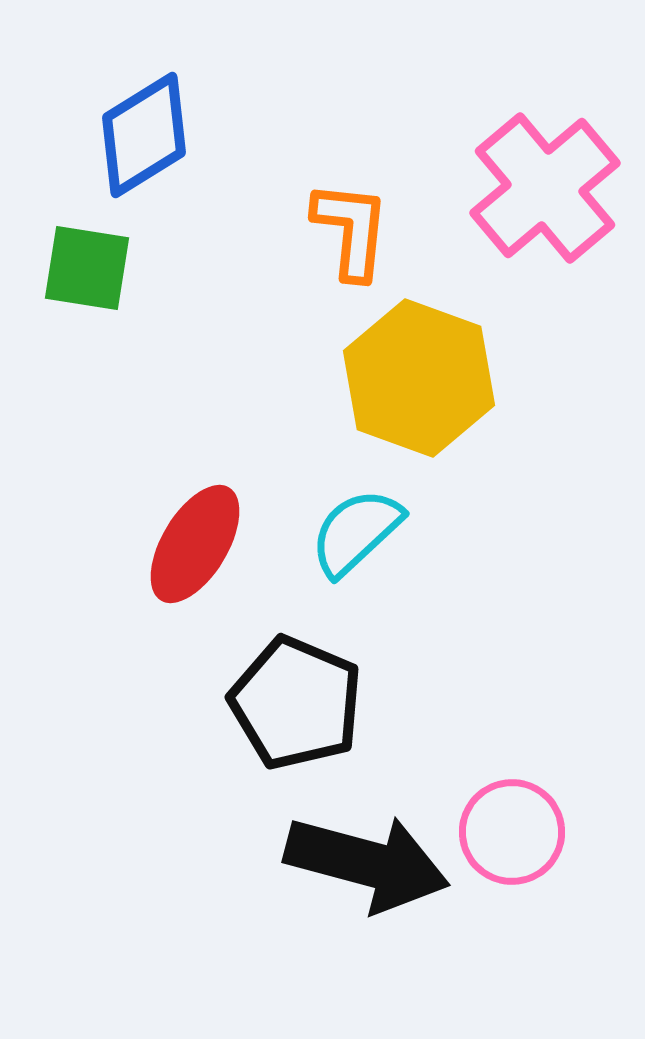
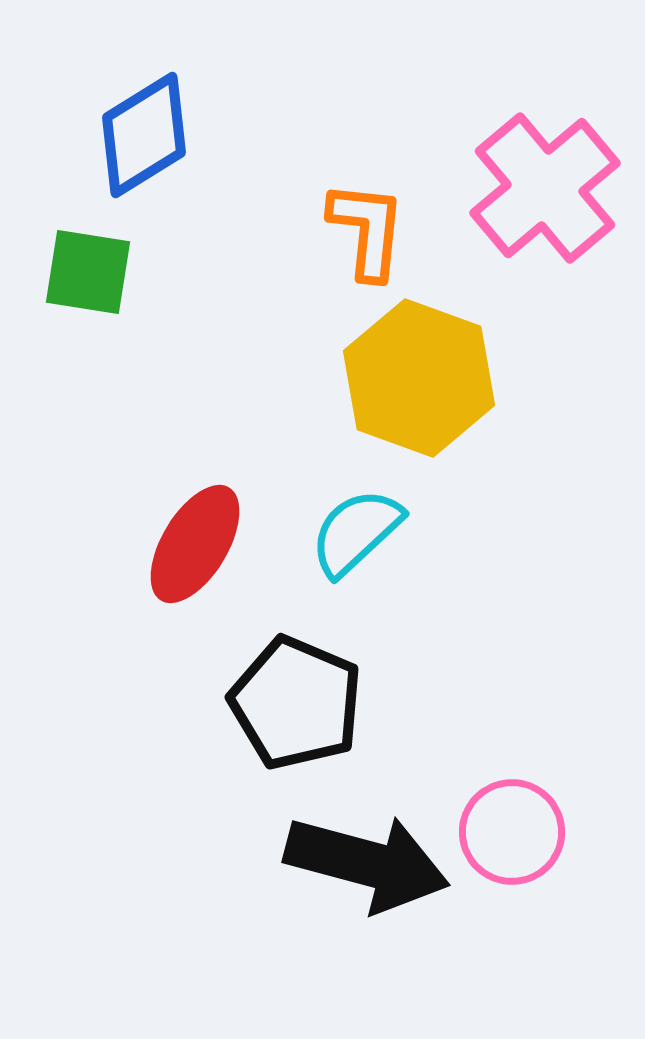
orange L-shape: moved 16 px right
green square: moved 1 px right, 4 px down
